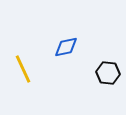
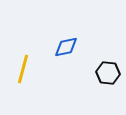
yellow line: rotated 40 degrees clockwise
